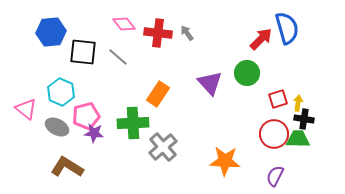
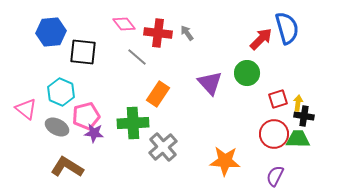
gray line: moved 19 px right
black cross: moved 3 px up
